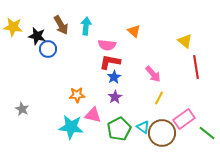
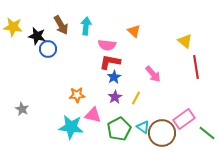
yellow line: moved 23 px left
